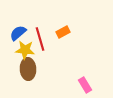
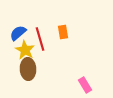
orange rectangle: rotated 72 degrees counterclockwise
yellow star: rotated 24 degrees clockwise
